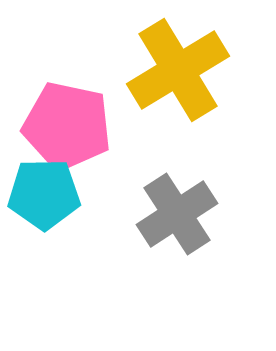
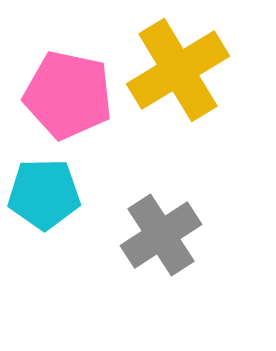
pink pentagon: moved 1 px right, 31 px up
gray cross: moved 16 px left, 21 px down
